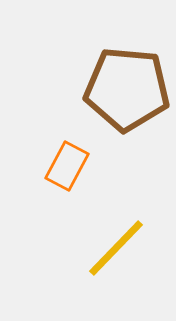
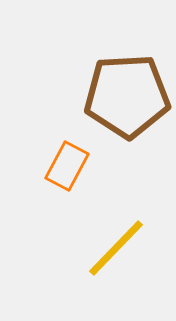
brown pentagon: moved 7 px down; rotated 8 degrees counterclockwise
